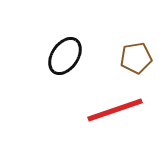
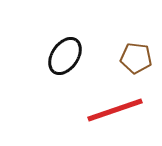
brown pentagon: rotated 16 degrees clockwise
